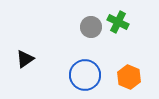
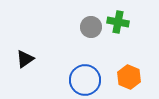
green cross: rotated 15 degrees counterclockwise
blue circle: moved 5 px down
